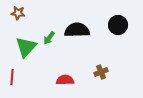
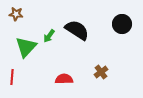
brown star: moved 2 px left, 1 px down
black circle: moved 4 px right, 1 px up
black semicircle: rotated 35 degrees clockwise
green arrow: moved 2 px up
brown cross: rotated 16 degrees counterclockwise
red semicircle: moved 1 px left, 1 px up
